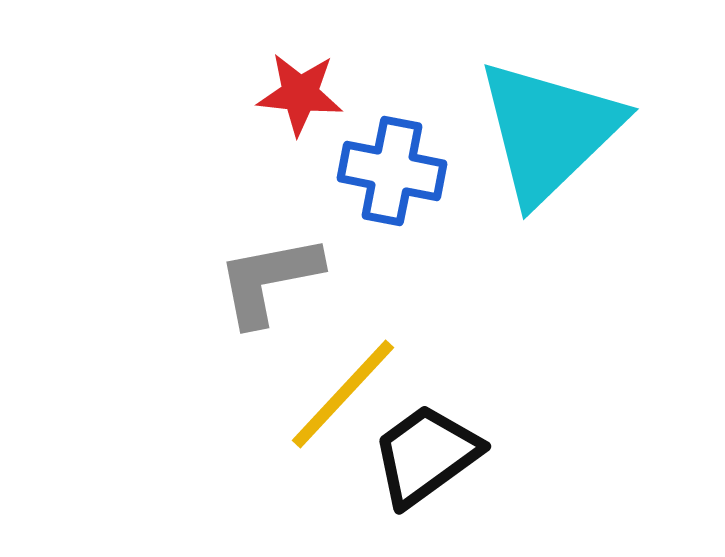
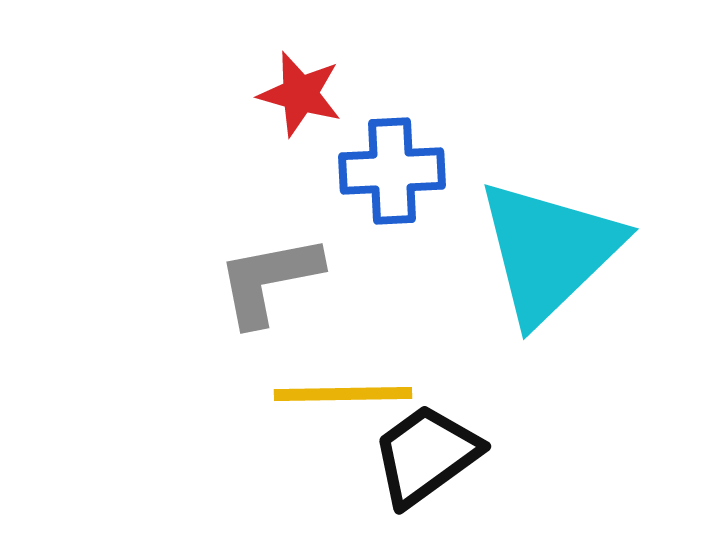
red star: rotated 10 degrees clockwise
cyan triangle: moved 120 px down
blue cross: rotated 14 degrees counterclockwise
yellow line: rotated 46 degrees clockwise
